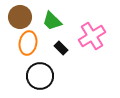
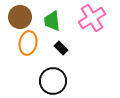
green trapezoid: rotated 40 degrees clockwise
pink cross: moved 18 px up
black circle: moved 13 px right, 5 px down
